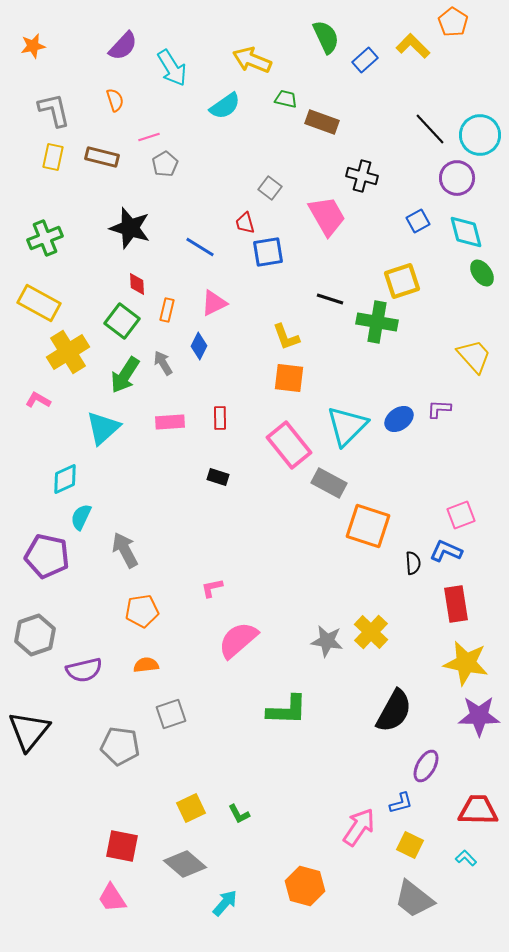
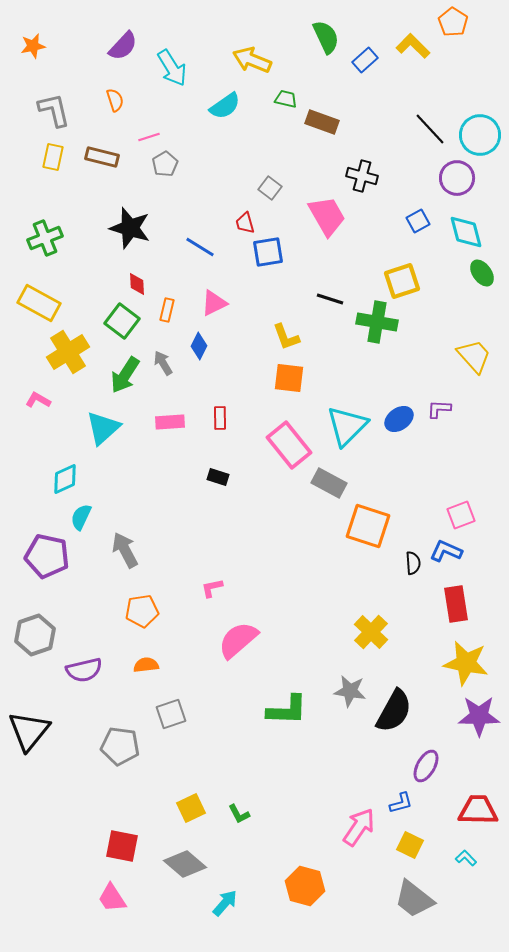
gray star at (327, 641): moved 23 px right, 50 px down
